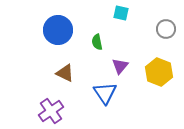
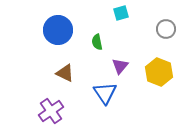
cyan square: rotated 28 degrees counterclockwise
